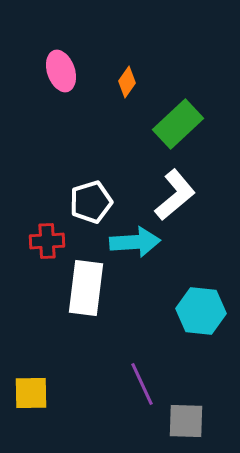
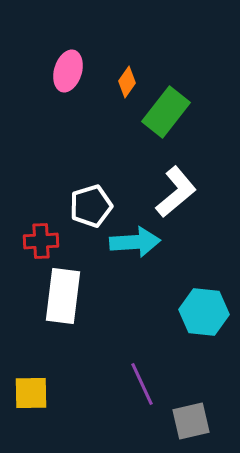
pink ellipse: moved 7 px right; rotated 36 degrees clockwise
green rectangle: moved 12 px left, 12 px up; rotated 9 degrees counterclockwise
white L-shape: moved 1 px right, 3 px up
white pentagon: moved 4 px down
red cross: moved 6 px left
white rectangle: moved 23 px left, 8 px down
cyan hexagon: moved 3 px right, 1 px down
gray square: moved 5 px right; rotated 15 degrees counterclockwise
